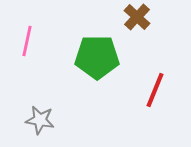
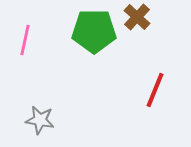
pink line: moved 2 px left, 1 px up
green pentagon: moved 3 px left, 26 px up
